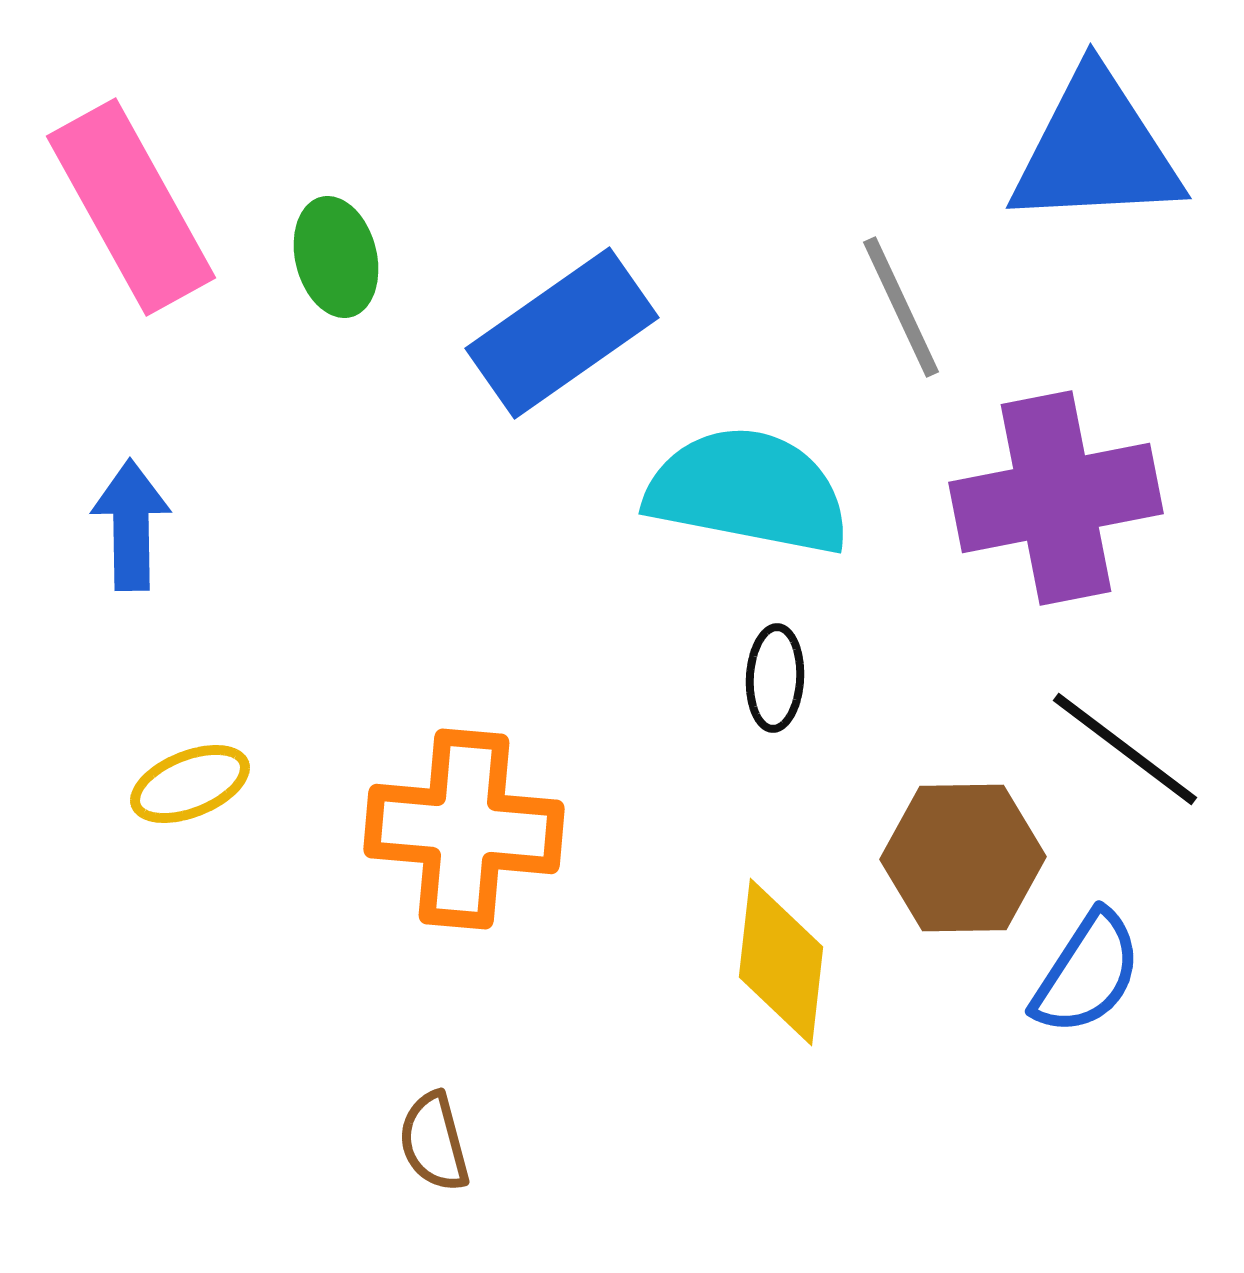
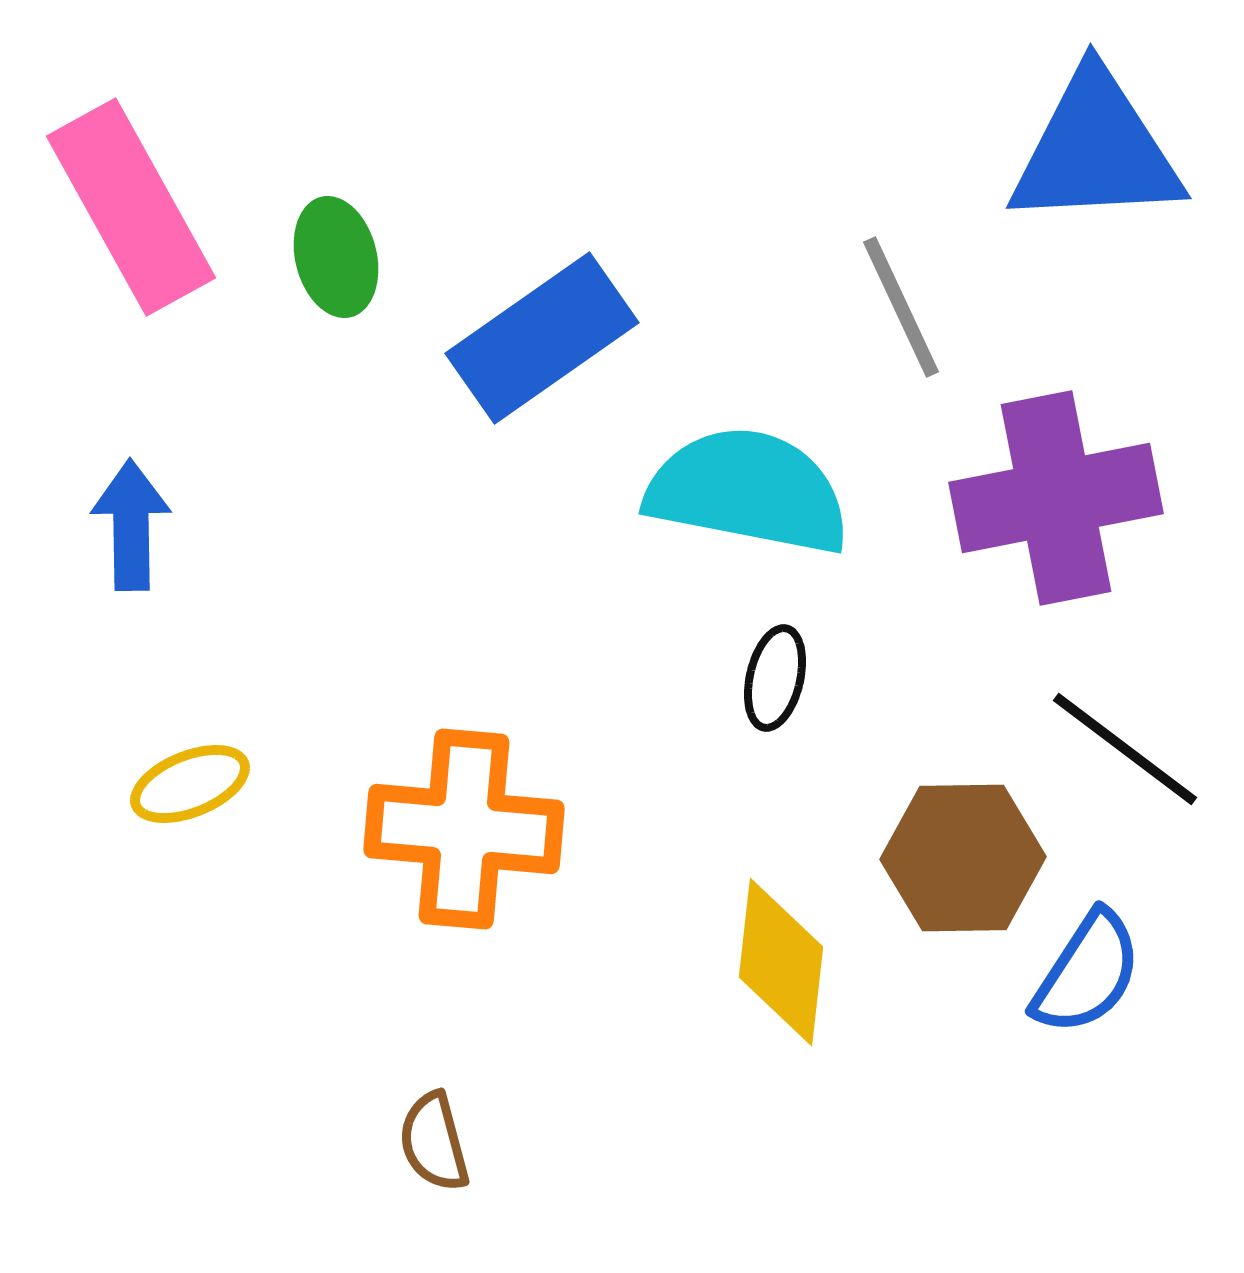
blue rectangle: moved 20 px left, 5 px down
black ellipse: rotated 10 degrees clockwise
